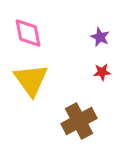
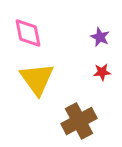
yellow triangle: moved 6 px right, 1 px up
